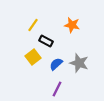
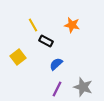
yellow line: rotated 64 degrees counterclockwise
yellow square: moved 15 px left
gray star: moved 4 px right, 24 px down
